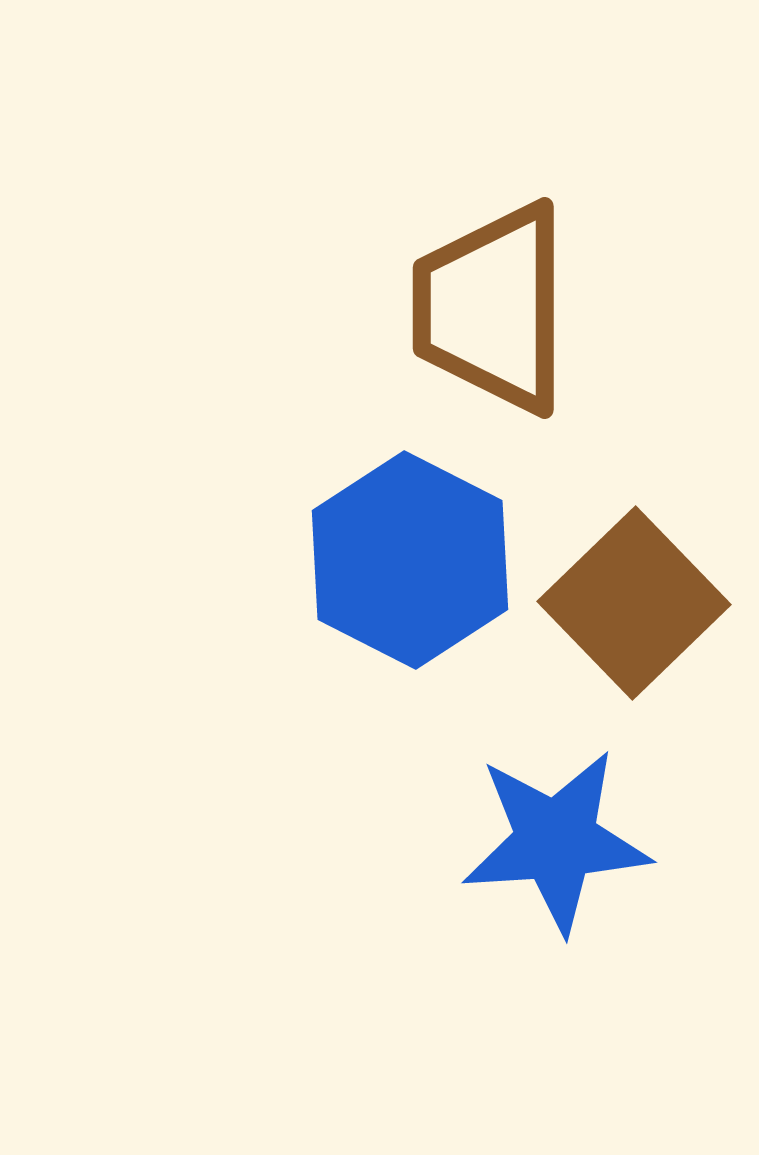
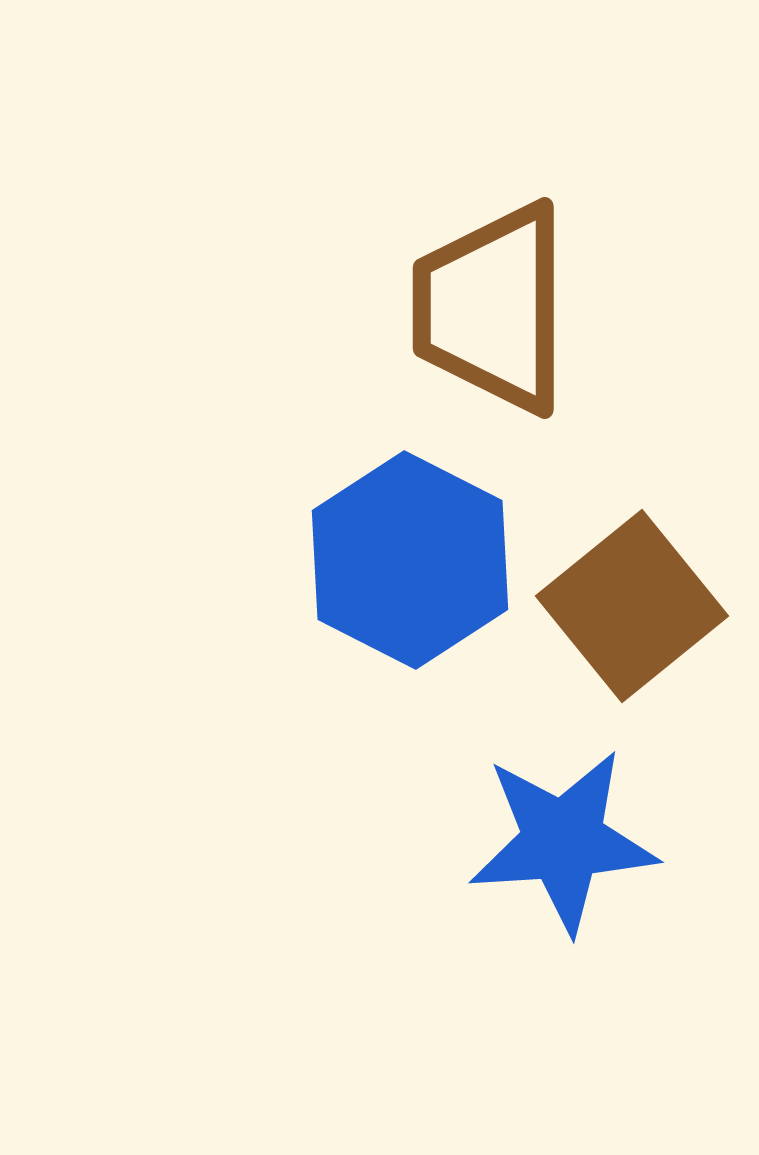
brown square: moved 2 px left, 3 px down; rotated 5 degrees clockwise
blue star: moved 7 px right
